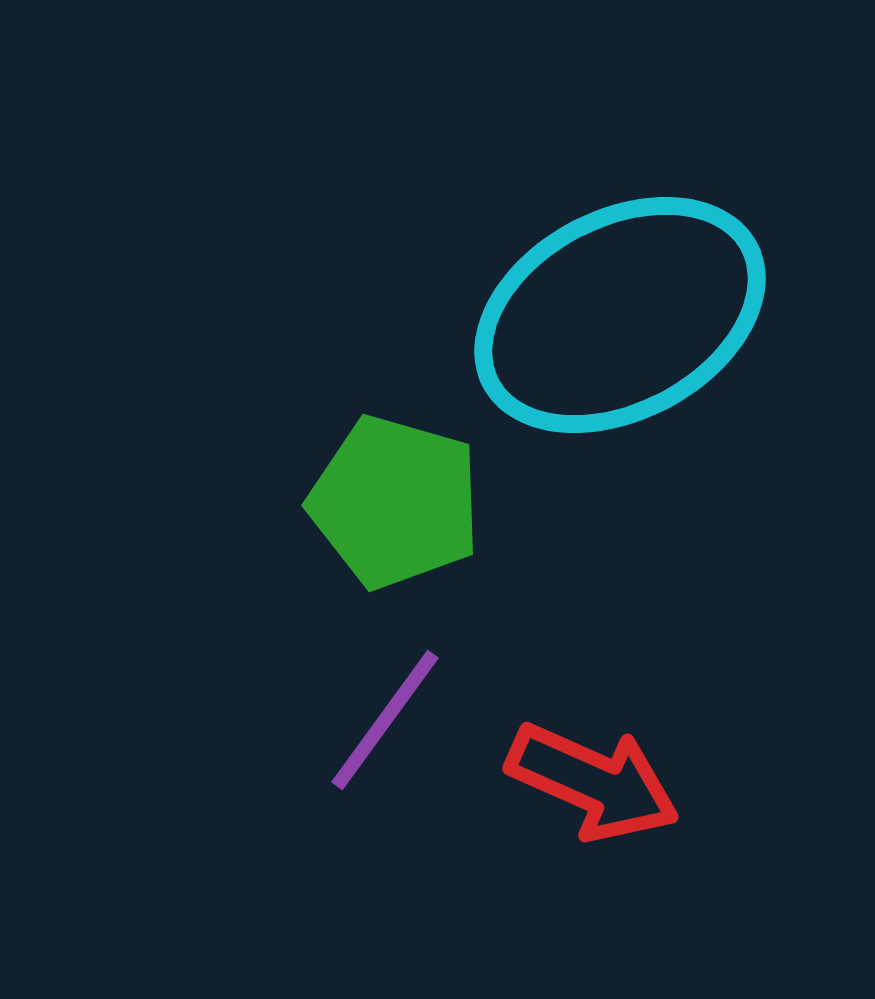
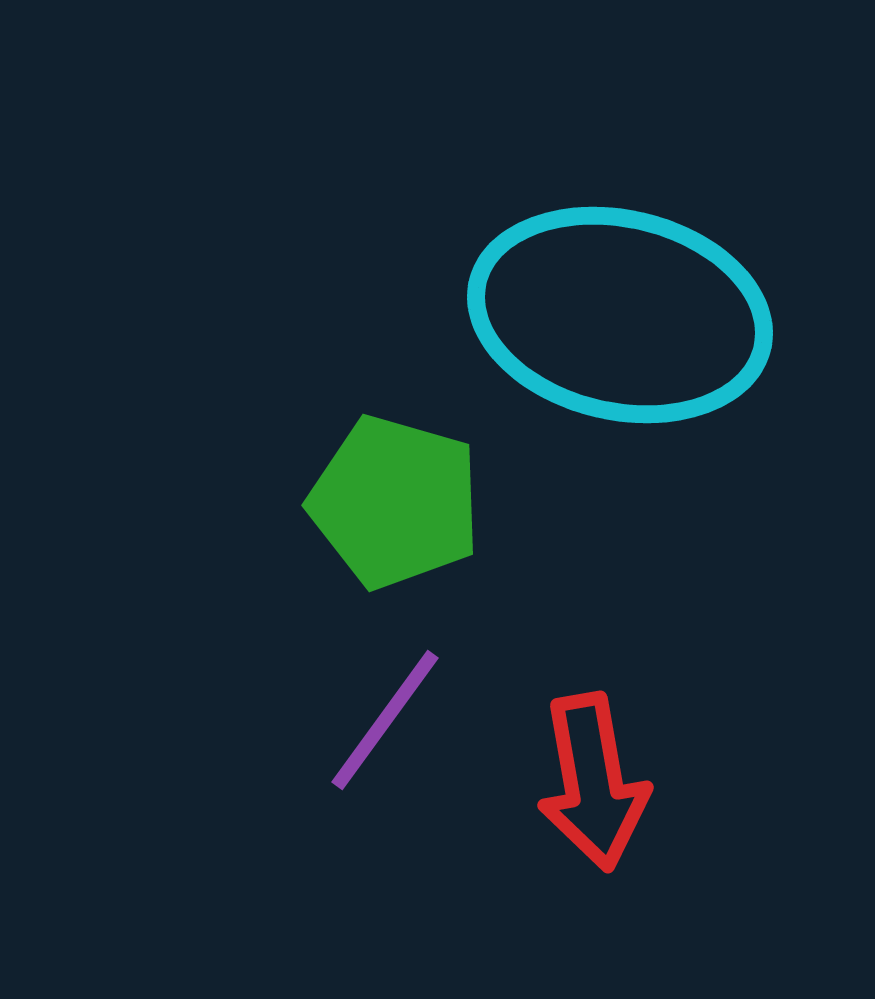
cyan ellipse: rotated 41 degrees clockwise
red arrow: rotated 56 degrees clockwise
